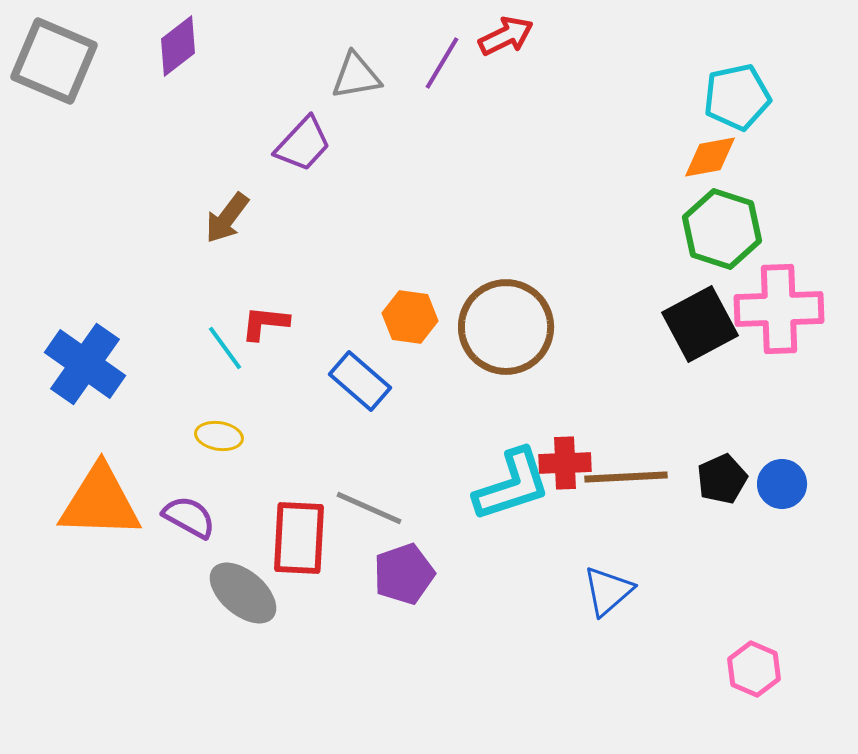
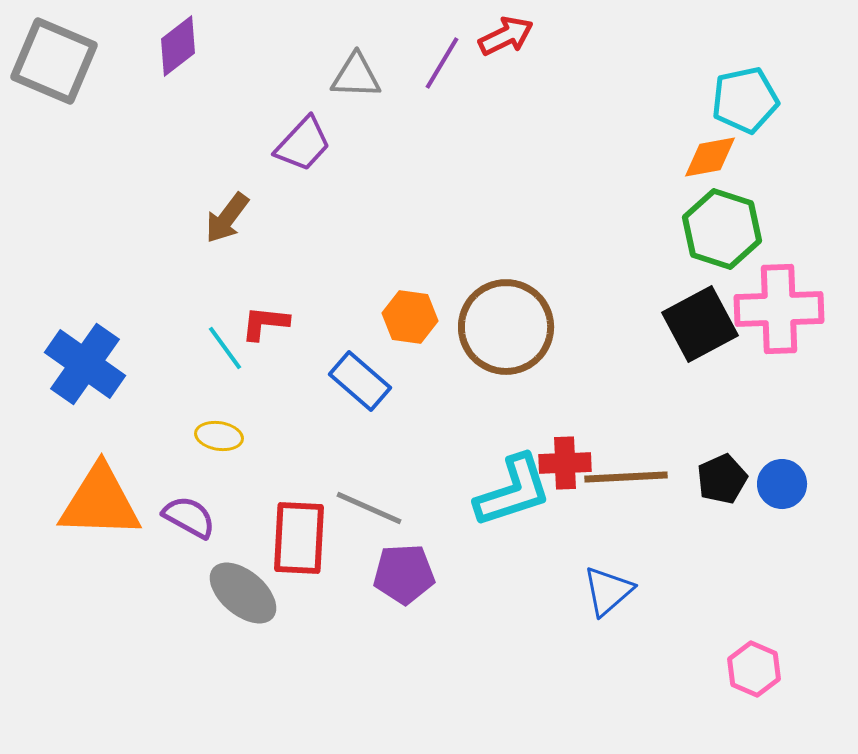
gray triangle: rotated 12 degrees clockwise
cyan pentagon: moved 8 px right, 3 px down
cyan L-shape: moved 1 px right, 6 px down
purple pentagon: rotated 16 degrees clockwise
